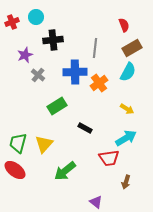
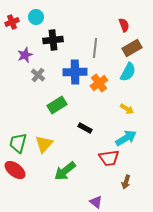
green rectangle: moved 1 px up
